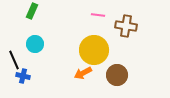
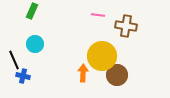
yellow circle: moved 8 px right, 6 px down
orange arrow: rotated 120 degrees clockwise
